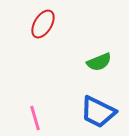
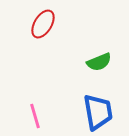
blue trapezoid: rotated 126 degrees counterclockwise
pink line: moved 2 px up
